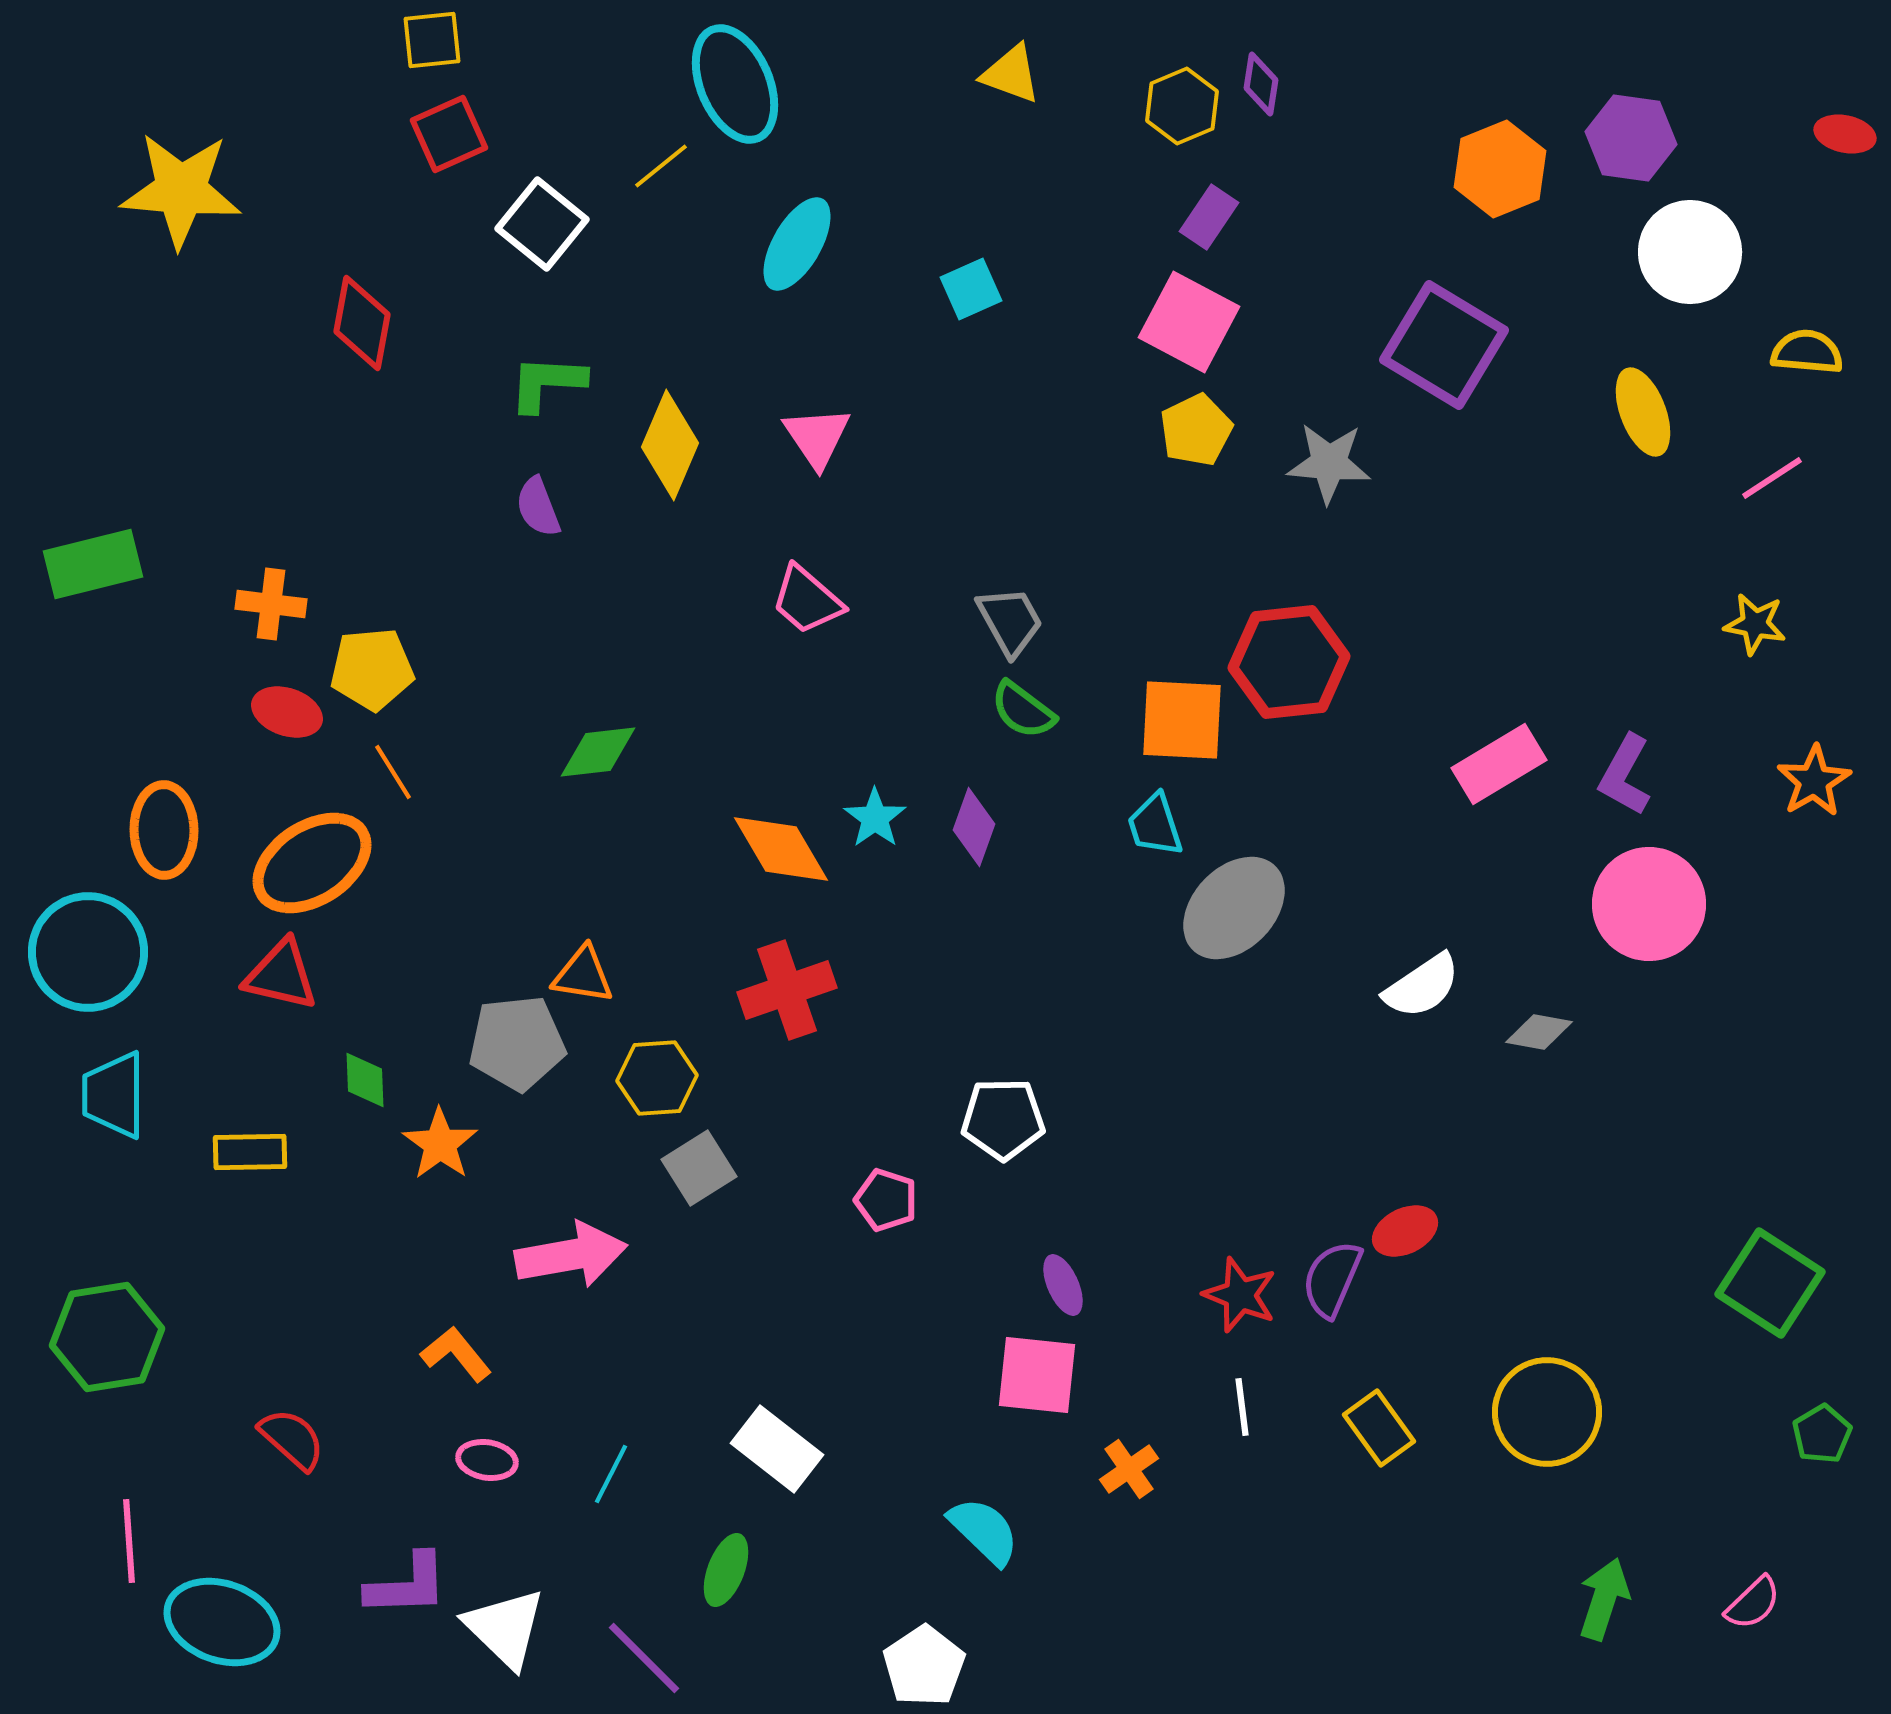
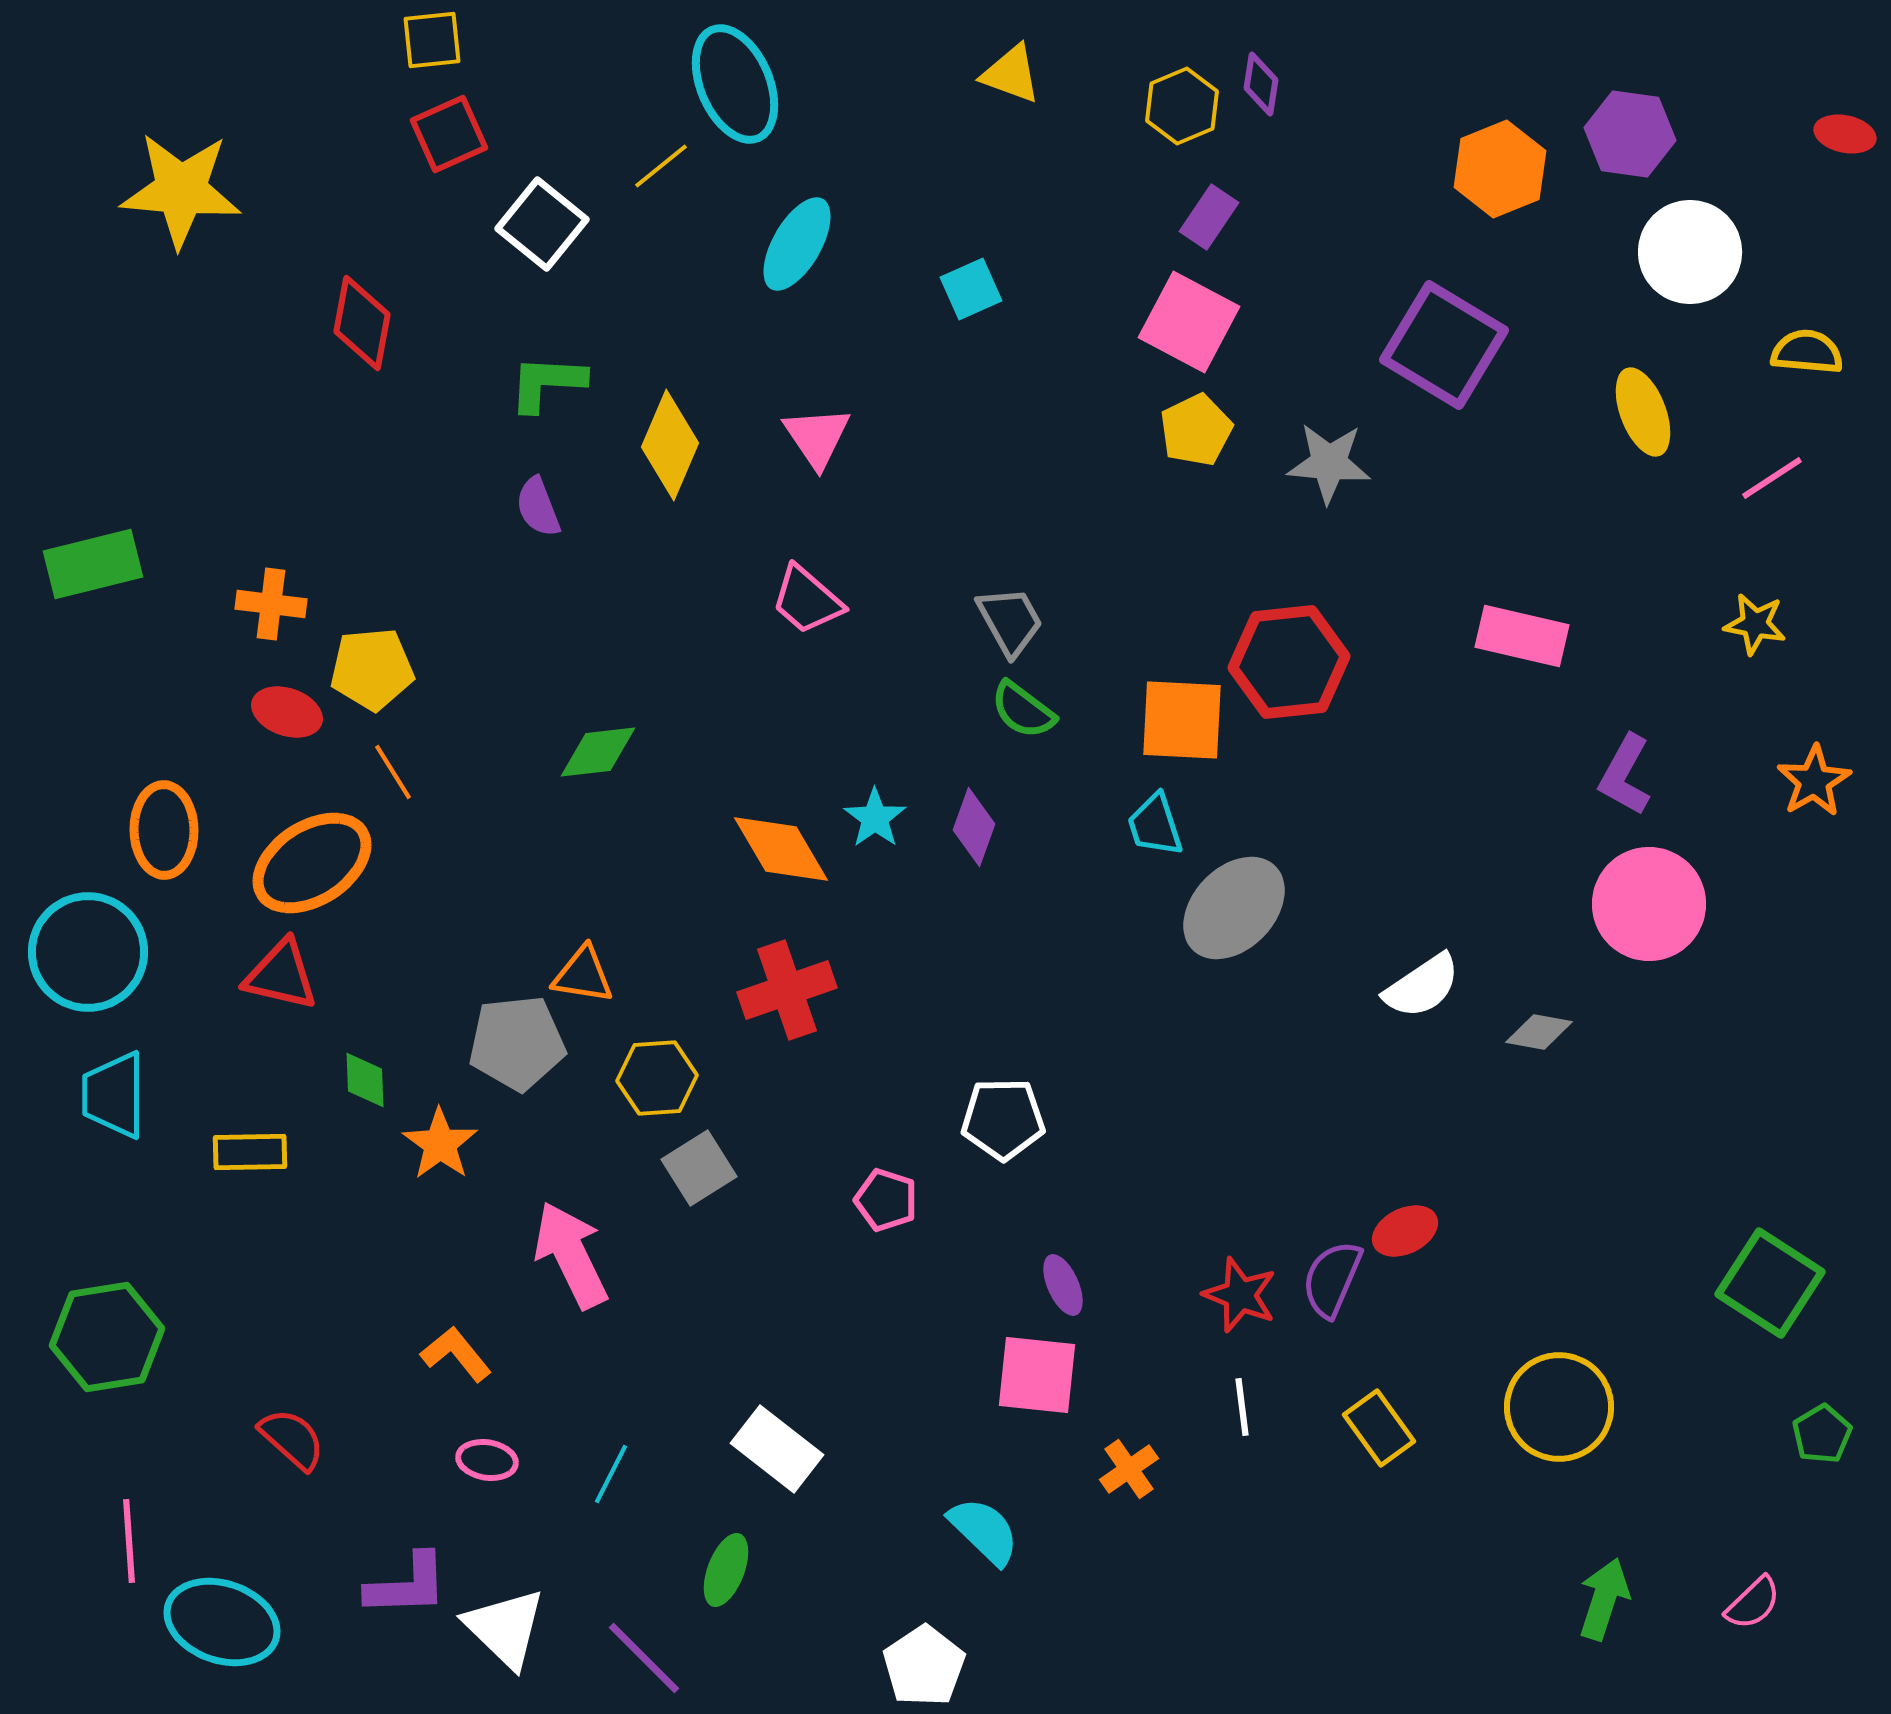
purple hexagon at (1631, 138): moved 1 px left, 4 px up
pink rectangle at (1499, 764): moved 23 px right, 128 px up; rotated 44 degrees clockwise
pink arrow at (571, 1255): rotated 106 degrees counterclockwise
yellow circle at (1547, 1412): moved 12 px right, 5 px up
